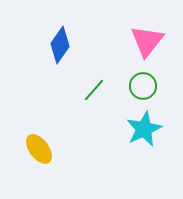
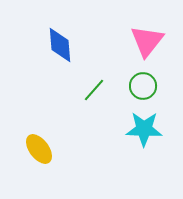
blue diamond: rotated 39 degrees counterclockwise
cyan star: rotated 27 degrees clockwise
